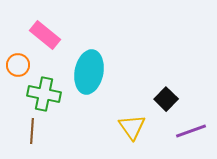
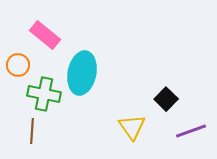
cyan ellipse: moved 7 px left, 1 px down
